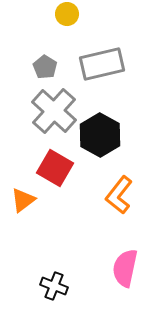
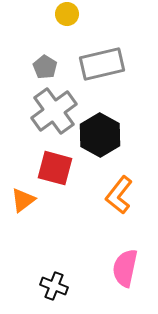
gray cross: rotated 12 degrees clockwise
red square: rotated 15 degrees counterclockwise
